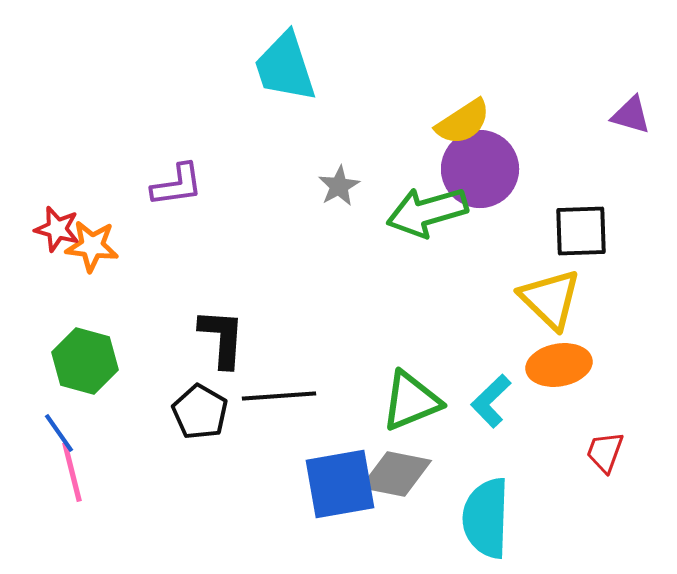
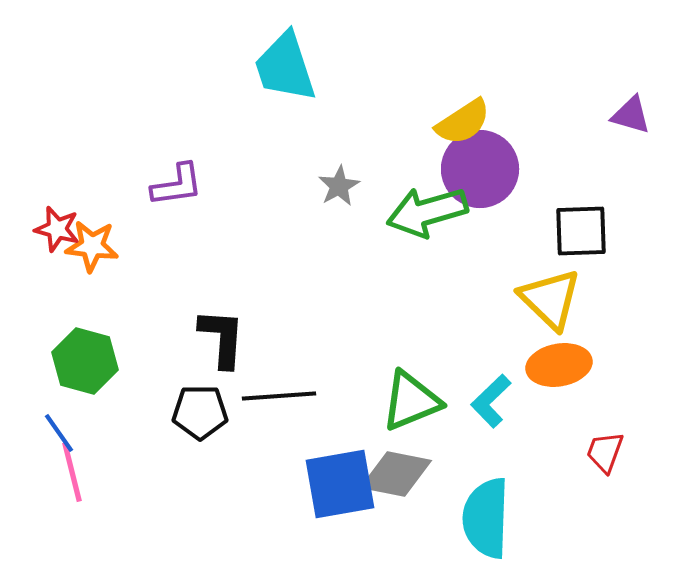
black pentagon: rotated 30 degrees counterclockwise
